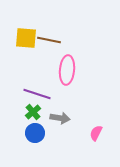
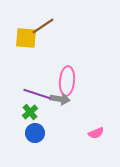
brown line: moved 6 px left, 14 px up; rotated 45 degrees counterclockwise
pink ellipse: moved 11 px down
green cross: moved 3 px left
gray arrow: moved 19 px up
pink semicircle: rotated 140 degrees counterclockwise
